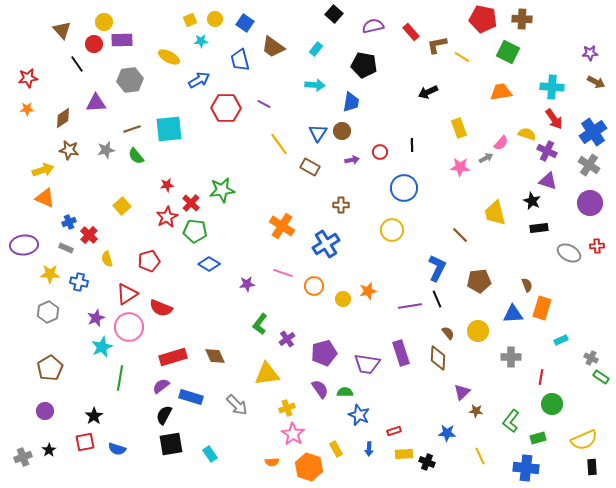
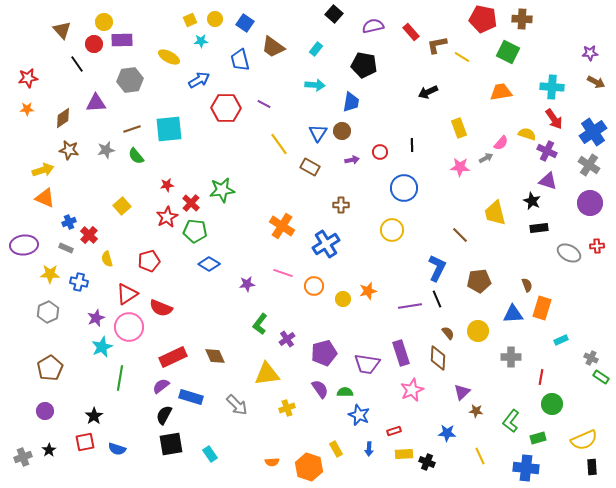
red rectangle at (173, 357): rotated 8 degrees counterclockwise
pink star at (293, 434): moved 119 px right, 44 px up; rotated 15 degrees clockwise
